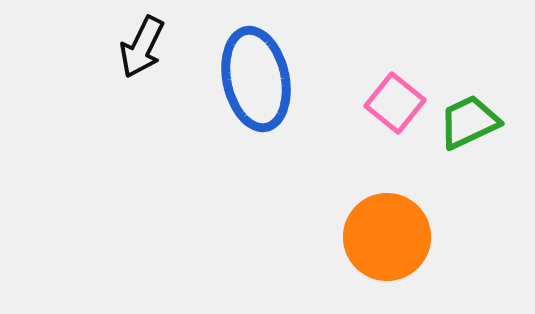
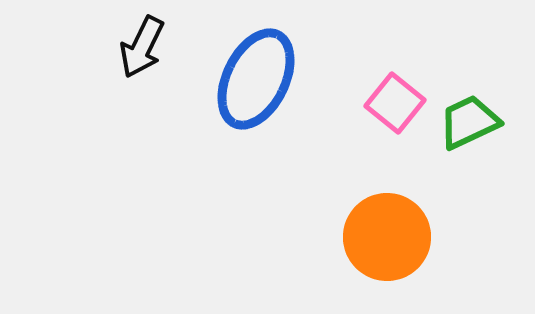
blue ellipse: rotated 38 degrees clockwise
